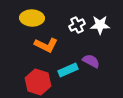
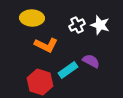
white star: rotated 18 degrees clockwise
cyan rectangle: rotated 12 degrees counterclockwise
red hexagon: moved 2 px right
